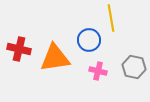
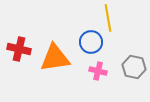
yellow line: moved 3 px left
blue circle: moved 2 px right, 2 px down
